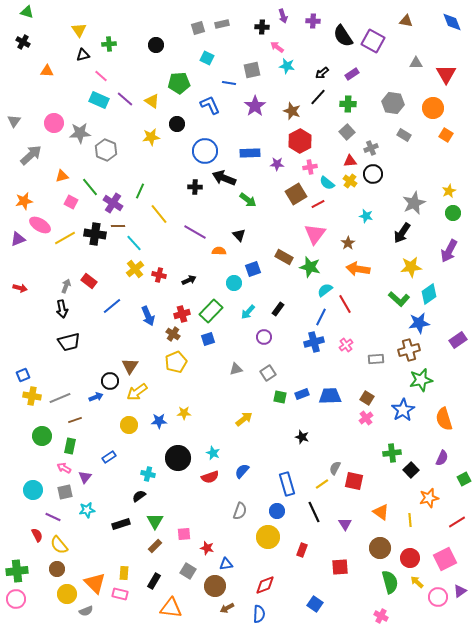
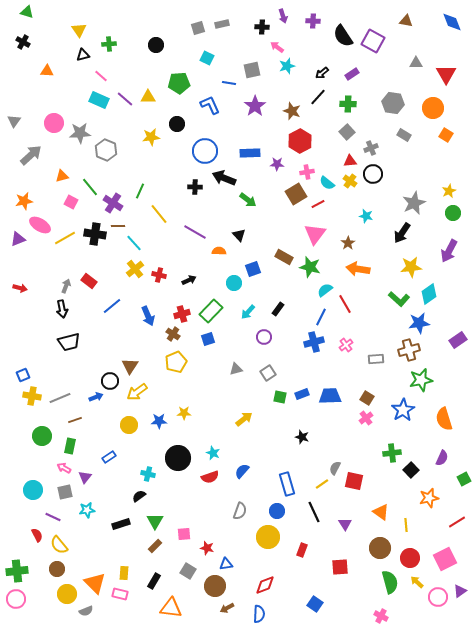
cyan star at (287, 66): rotated 28 degrees counterclockwise
yellow triangle at (152, 101): moved 4 px left, 4 px up; rotated 35 degrees counterclockwise
pink cross at (310, 167): moved 3 px left, 5 px down
yellow line at (410, 520): moved 4 px left, 5 px down
